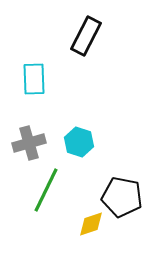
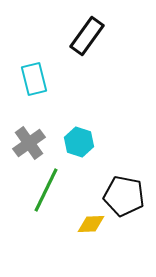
black rectangle: moved 1 px right; rotated 9 degrees clockwise
cyan rectangle: rotated 12 degrees counterclockwise
gray cross: rotated 20 degrees counterclockwise
black pentagon: moved 2 px right, 1 px up
yellow diamond: rotated 16 degrees clockwise
